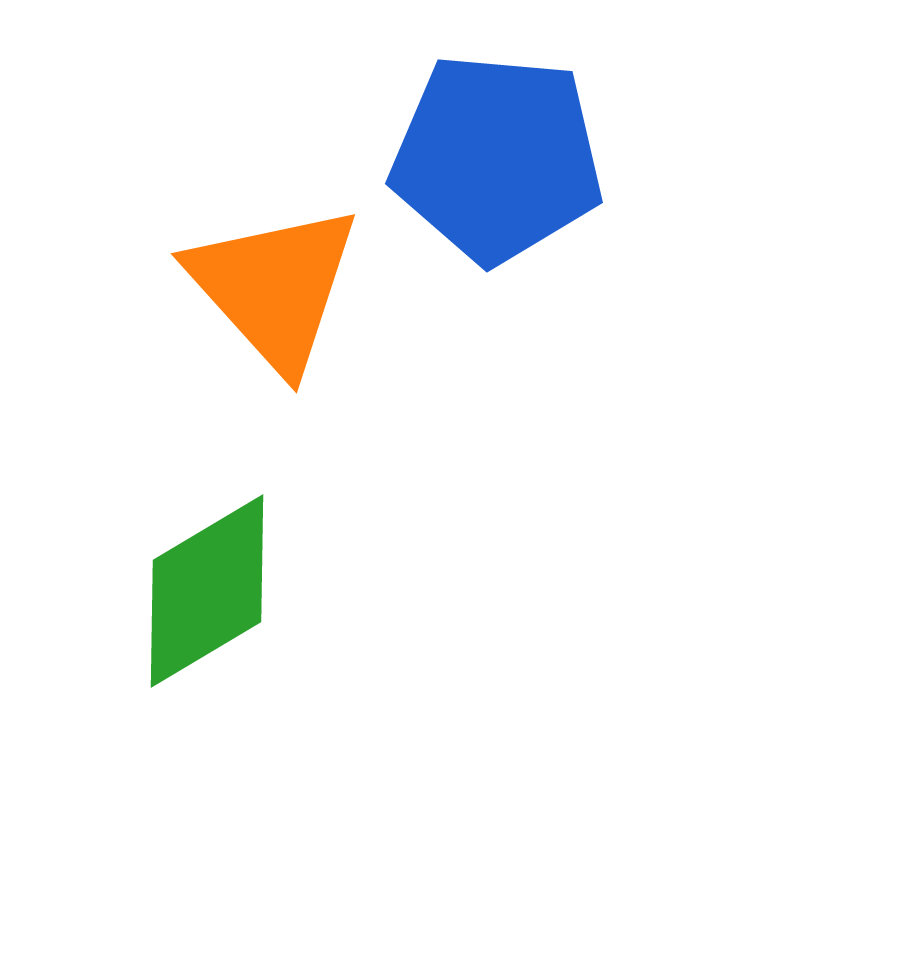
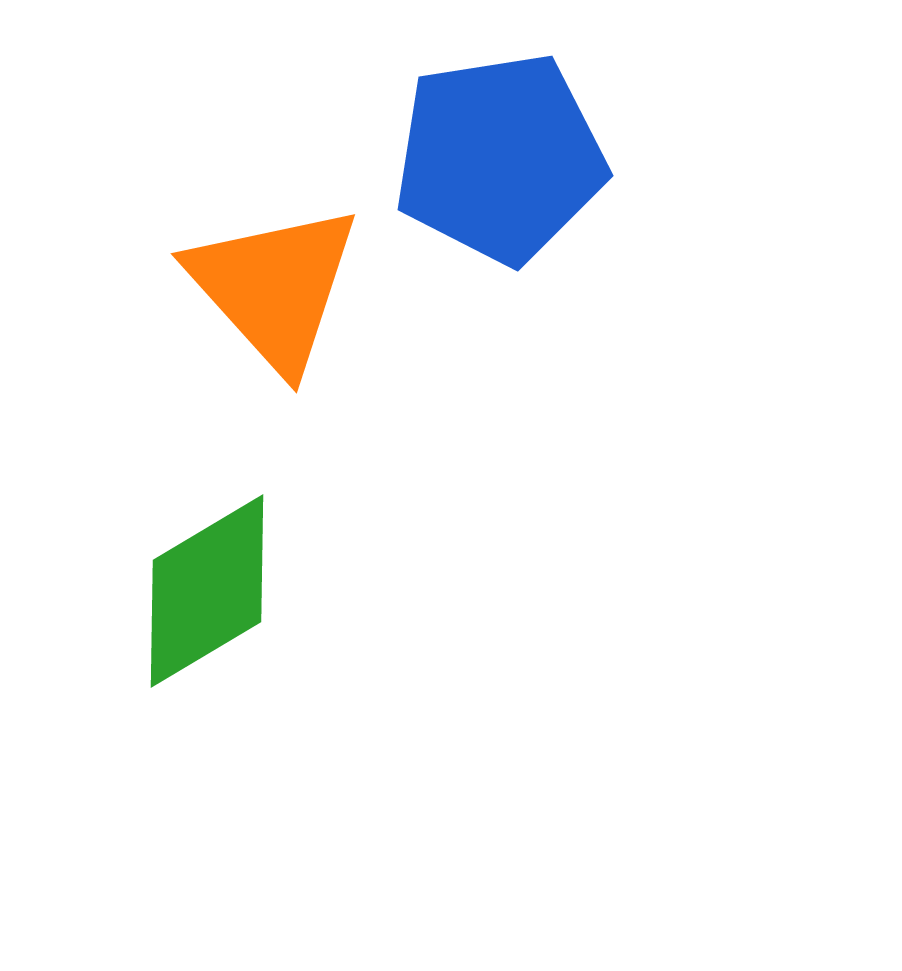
blue pentagon: moved 3 px right; rotated 14 degrees counterclockwise
